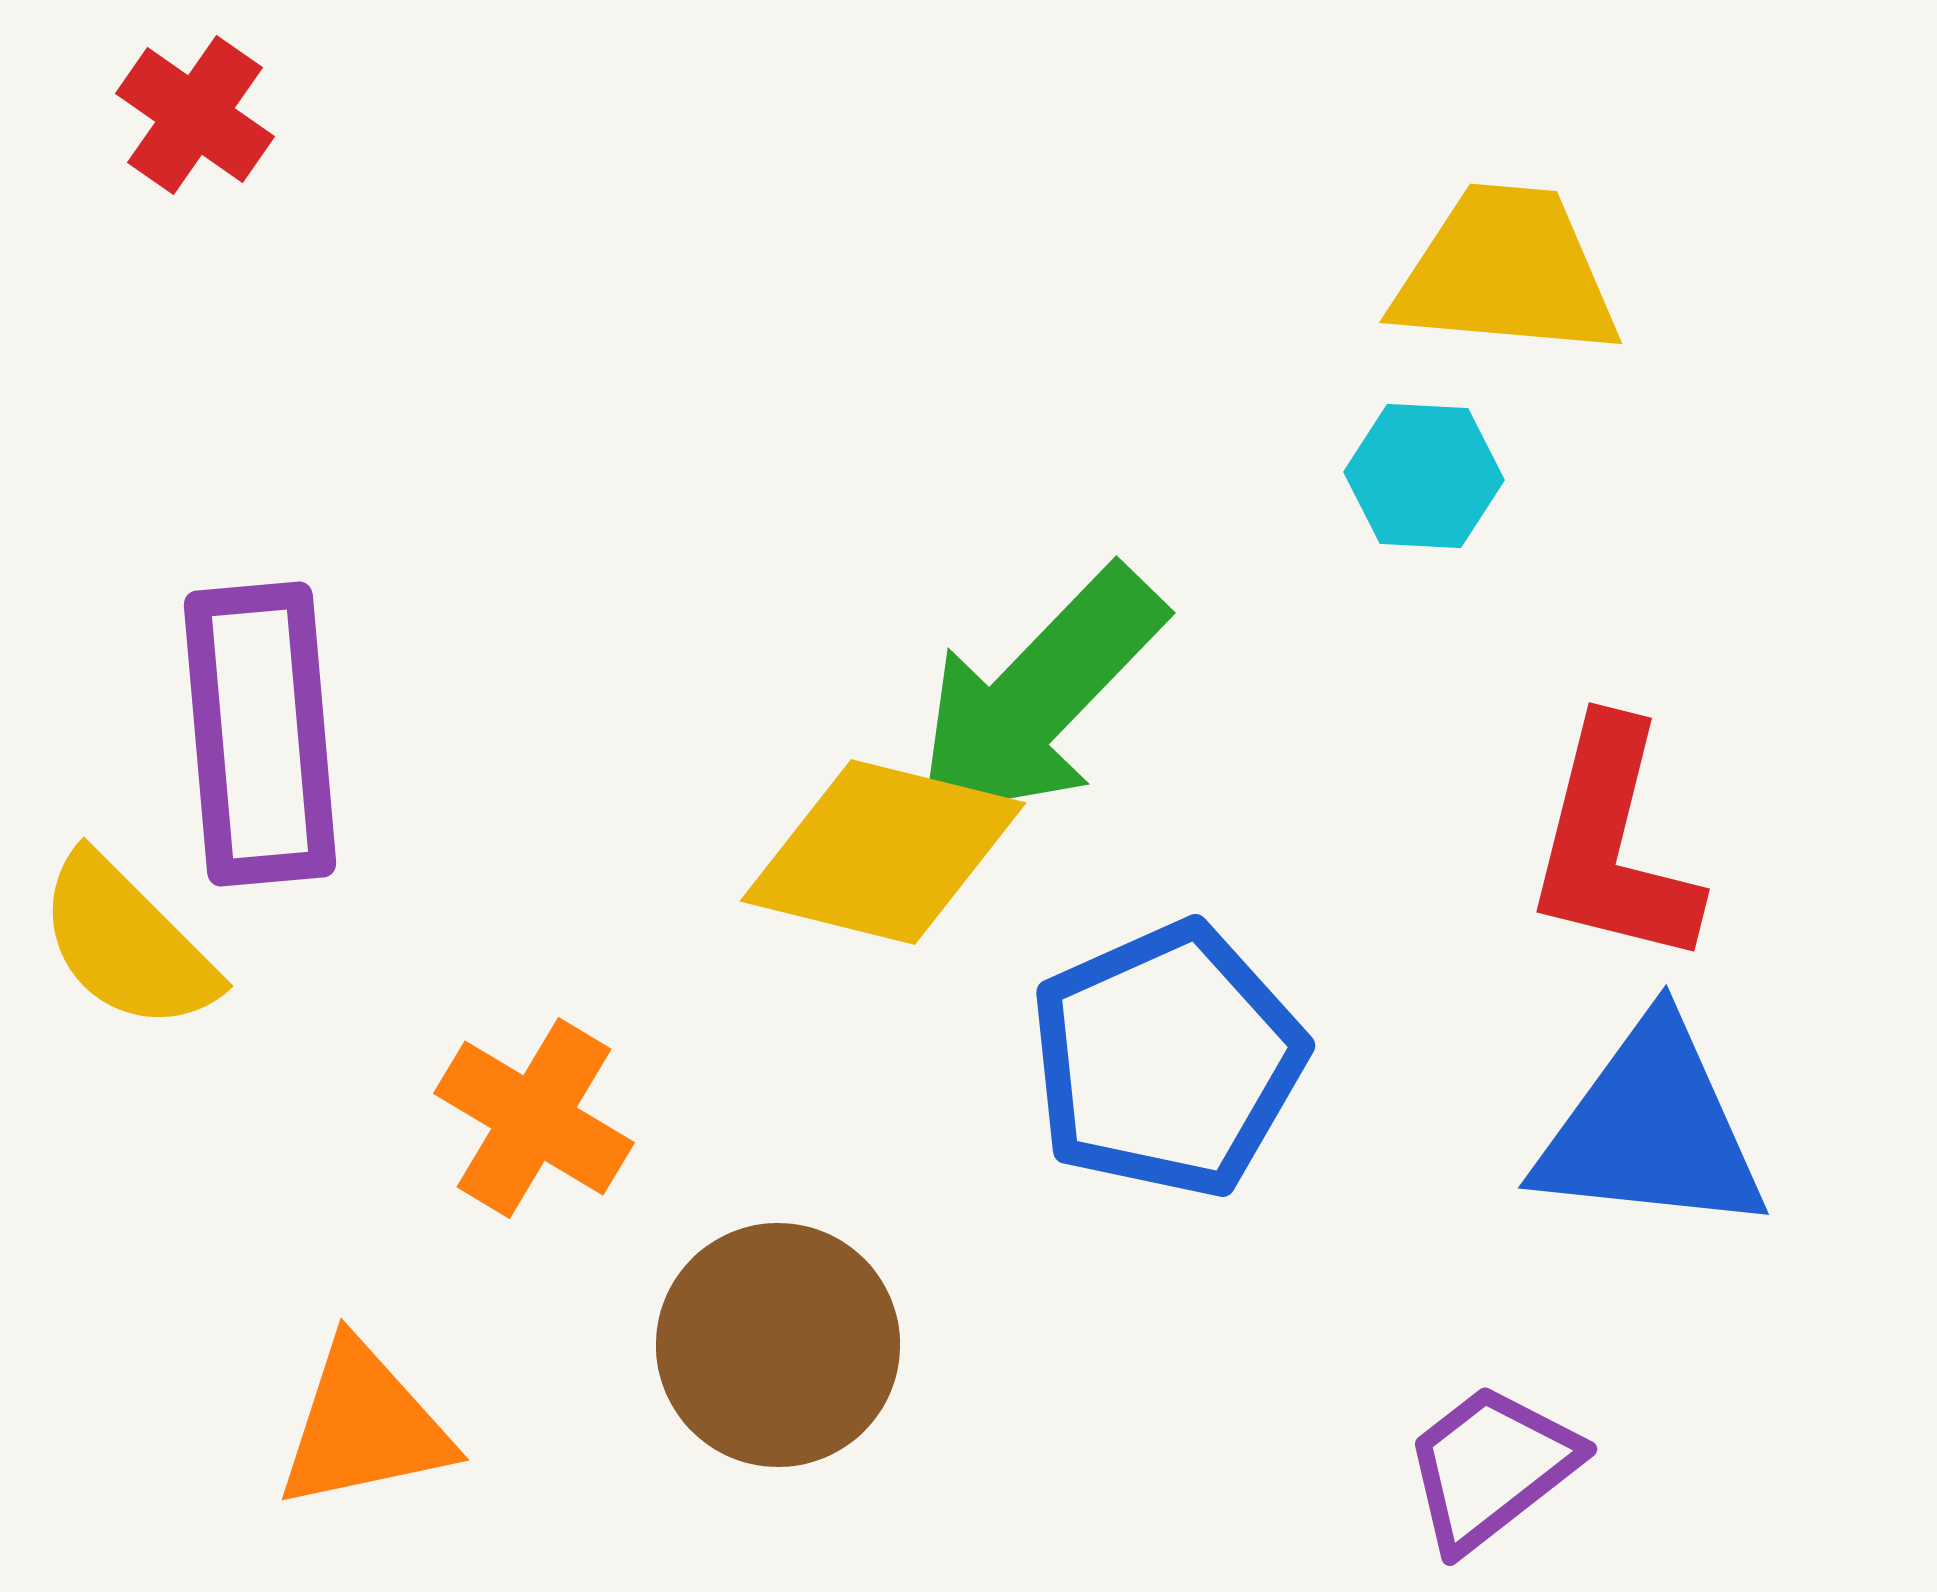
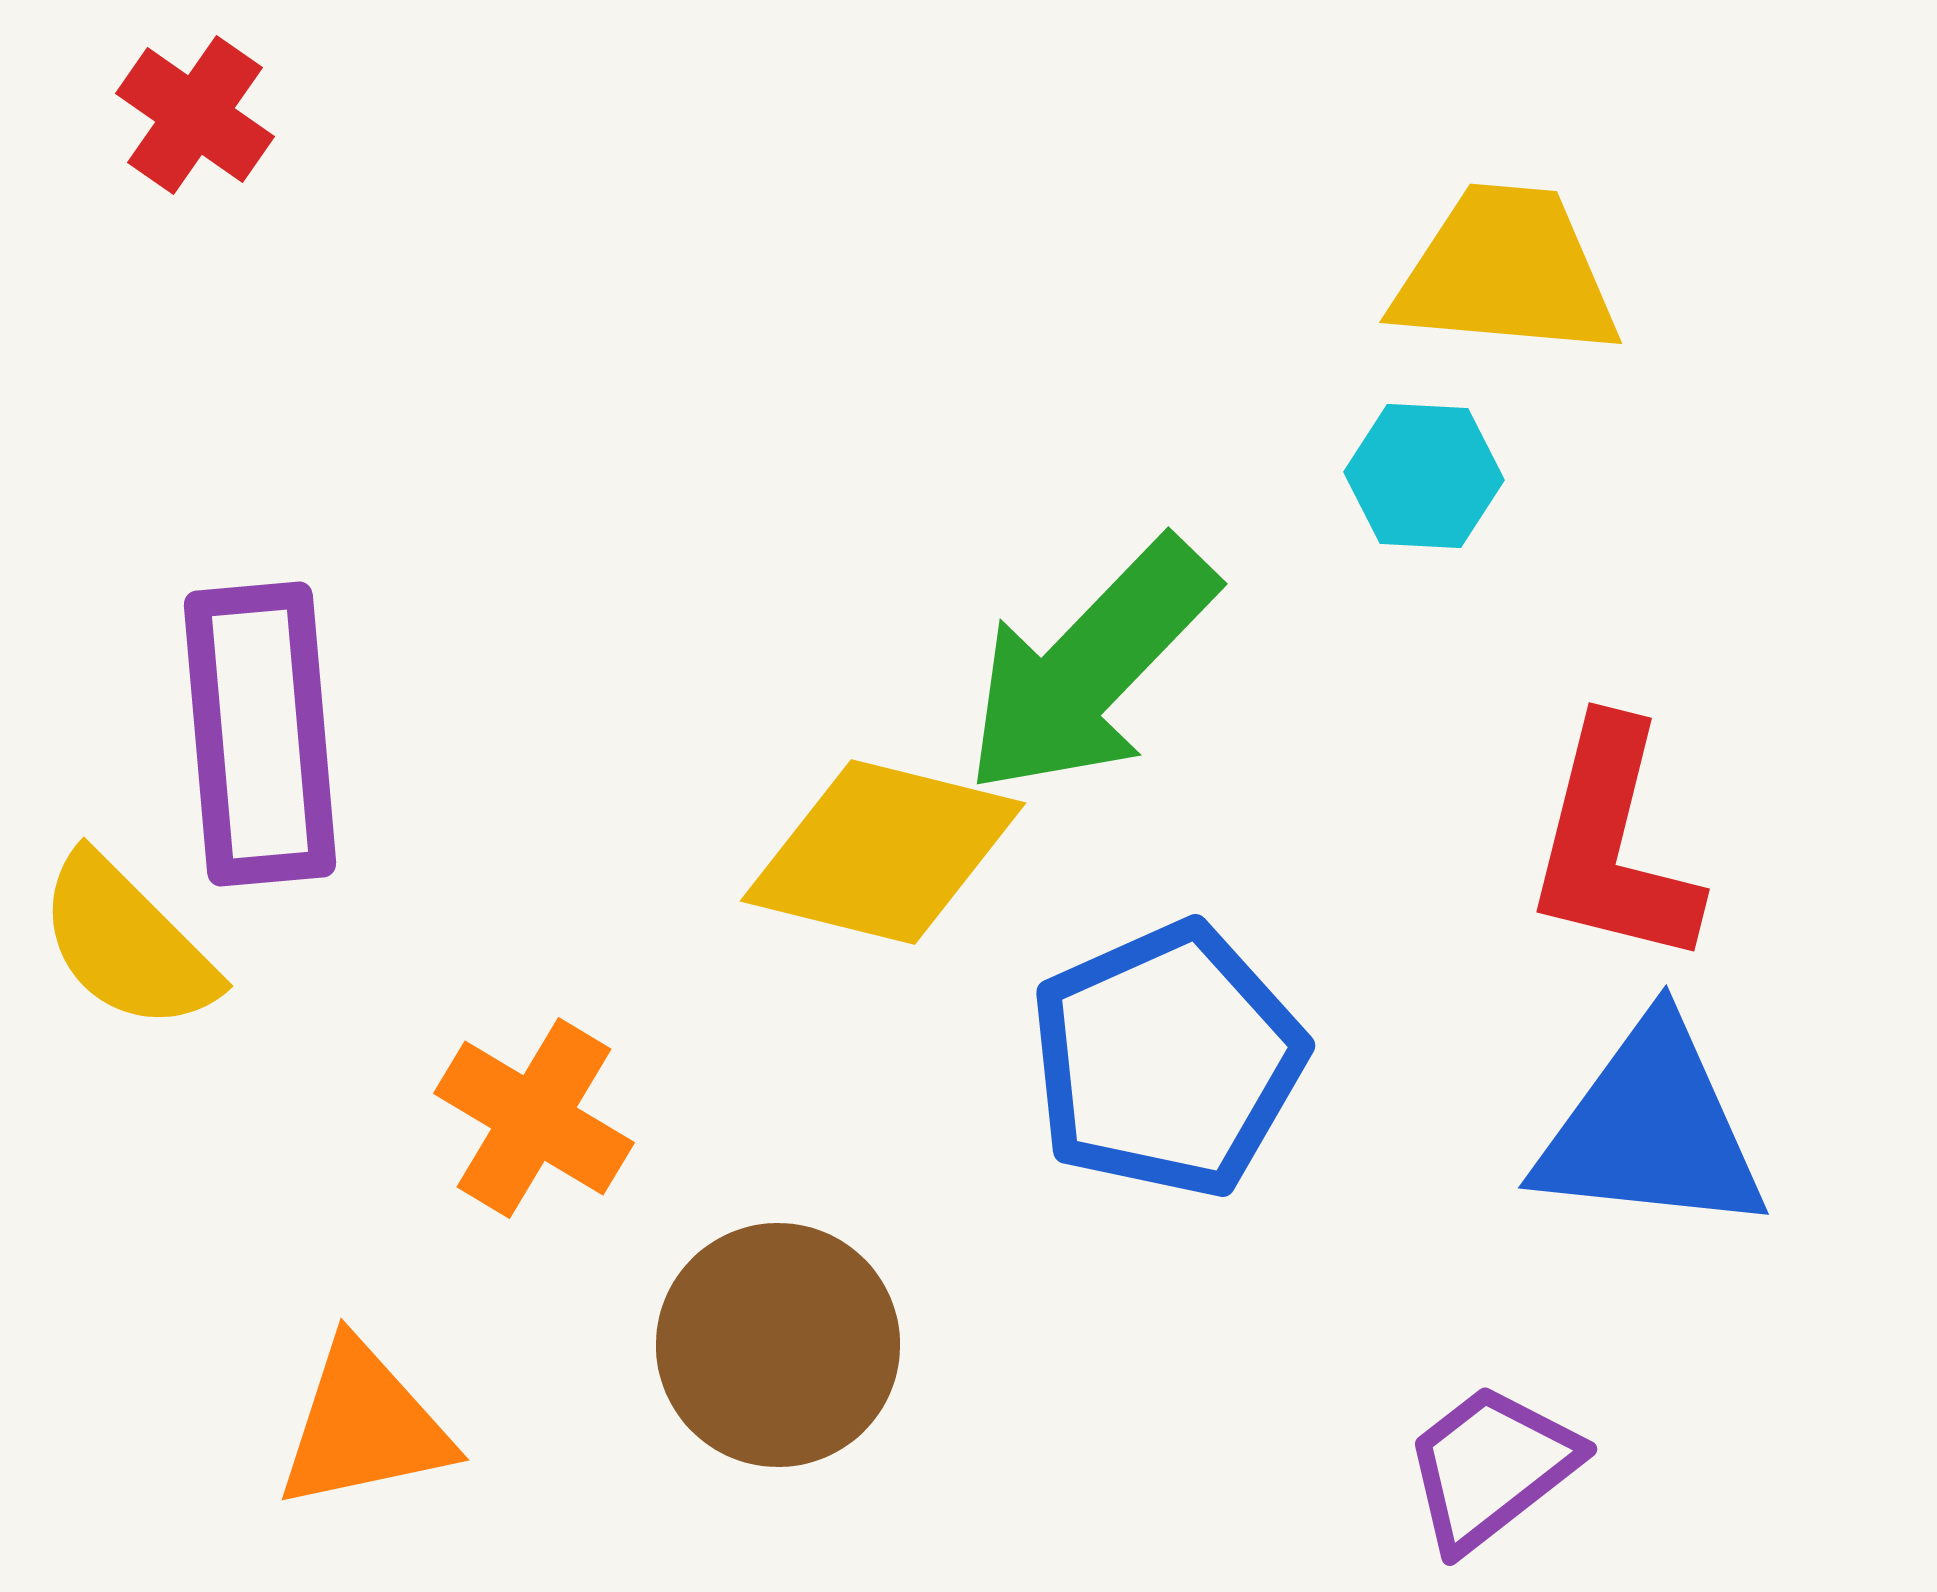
green arrow: moved 52 px right, 29 px up
